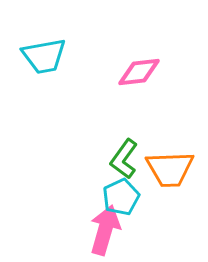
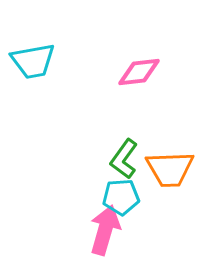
cyan trapezoid: moved 11 px left, 5 px down
cyan pentagon: rotated 21 degrees clockwise
